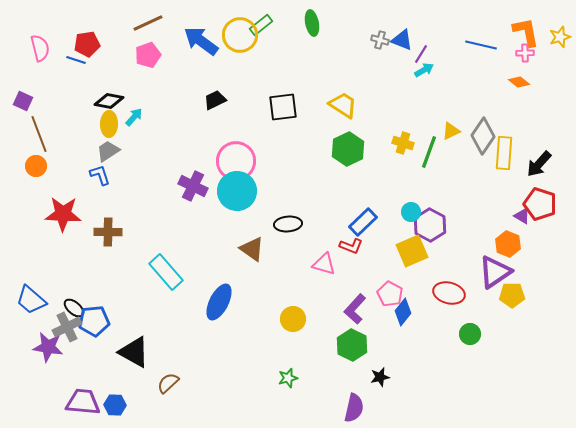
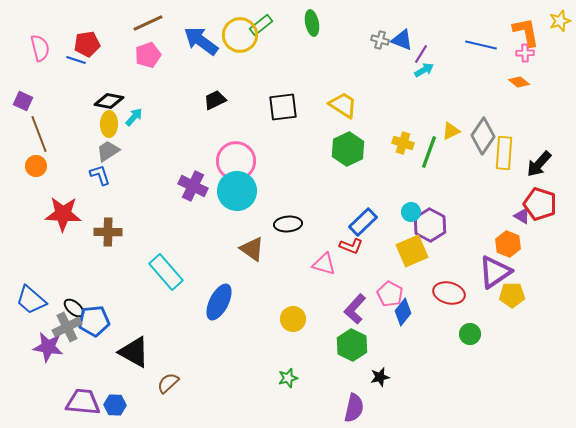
yellow star at (560, 37): moved 16 px up
